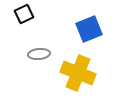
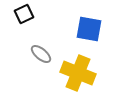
blue square: rotated 32 degrees clockwise
gray ellipse: moved 2 px right; rotated 45 degrees clockwise
